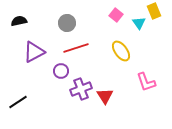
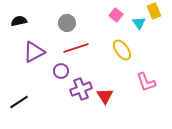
yellow ellipse: moved 1 px right, 1 px up
black line: moved 1 px right
